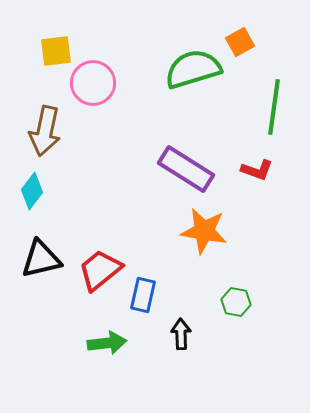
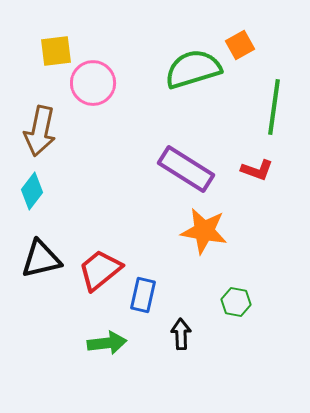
orange square: moved 3 px down
brown arrow: moved 5 px left
